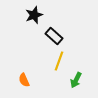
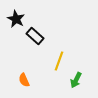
black star: moved 18 px left, 4 px down; rotated 24 degrees counterclockwise
black rectangle: moved 19 px left
